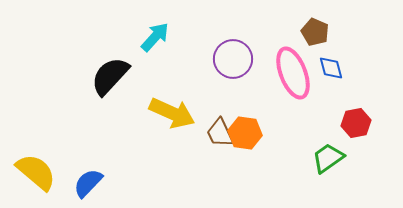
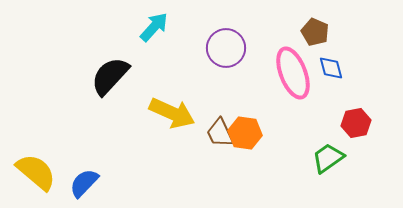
cyan arrow: moved 1 px left, 10 px up
purple circle: moved 7 px left, 11 px up
blue semicircle: moved 4 px left
